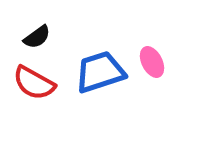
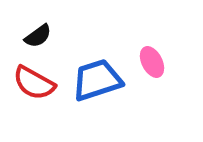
black semicircle: moved 1 px right, 1 px up
blue trapezoid: moved 3 px left, 8 px down
